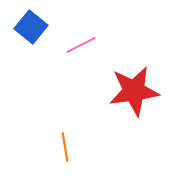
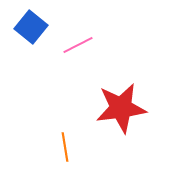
pink line: moved 3 px left
red star: moved 13 px left, 17 px down
